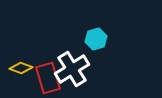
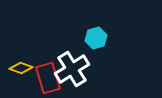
cyan hexagon: moved 1 px up
